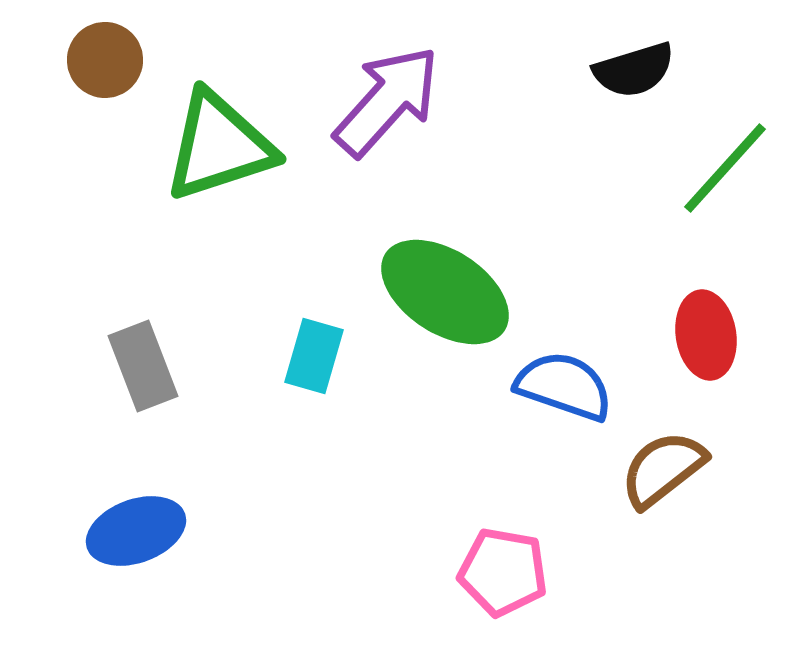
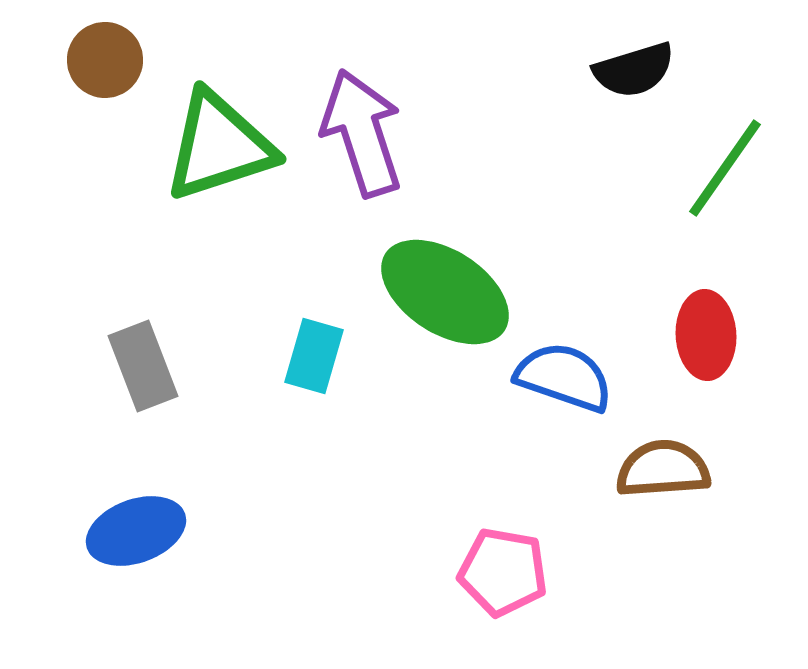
purple arrow: moved 25 px left, 32 px down; rotated 60 degrees counterclockwise
green line: rotated 7 degrees counterclockwise
red ellipse: rotated 6 degrees clockwise
blue semicircle: moved 9 px up
brown semicircle: rotated 34 degrees clockwise
